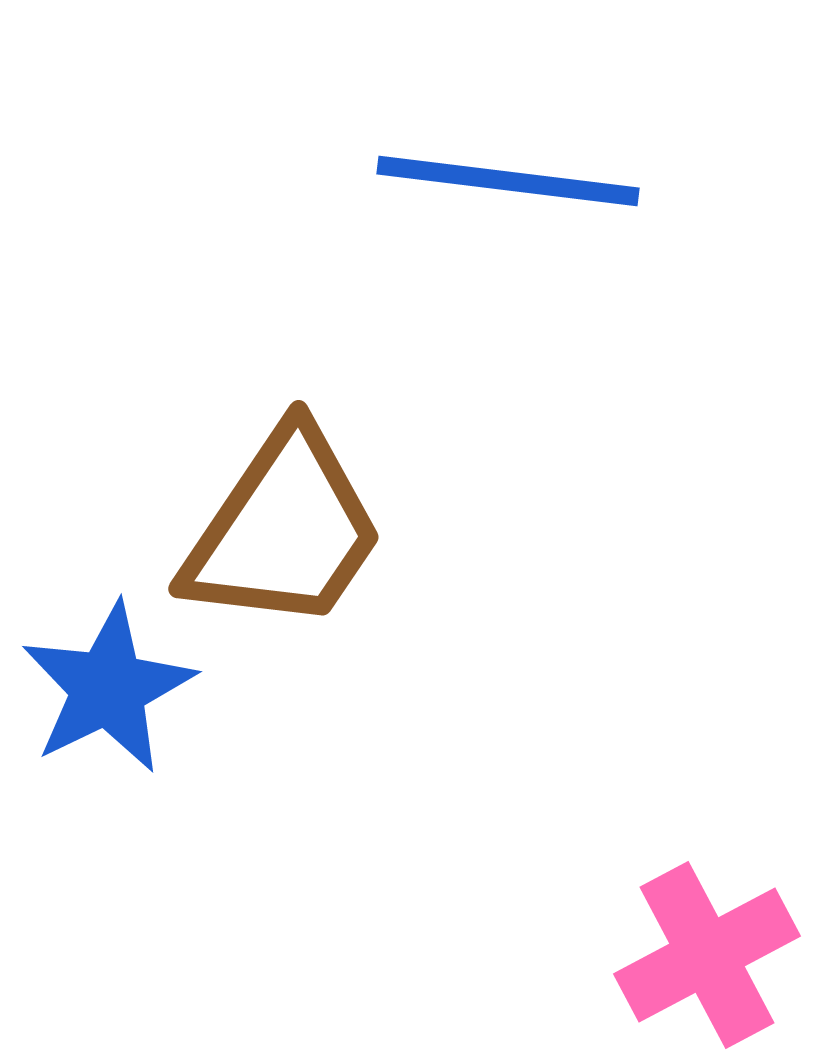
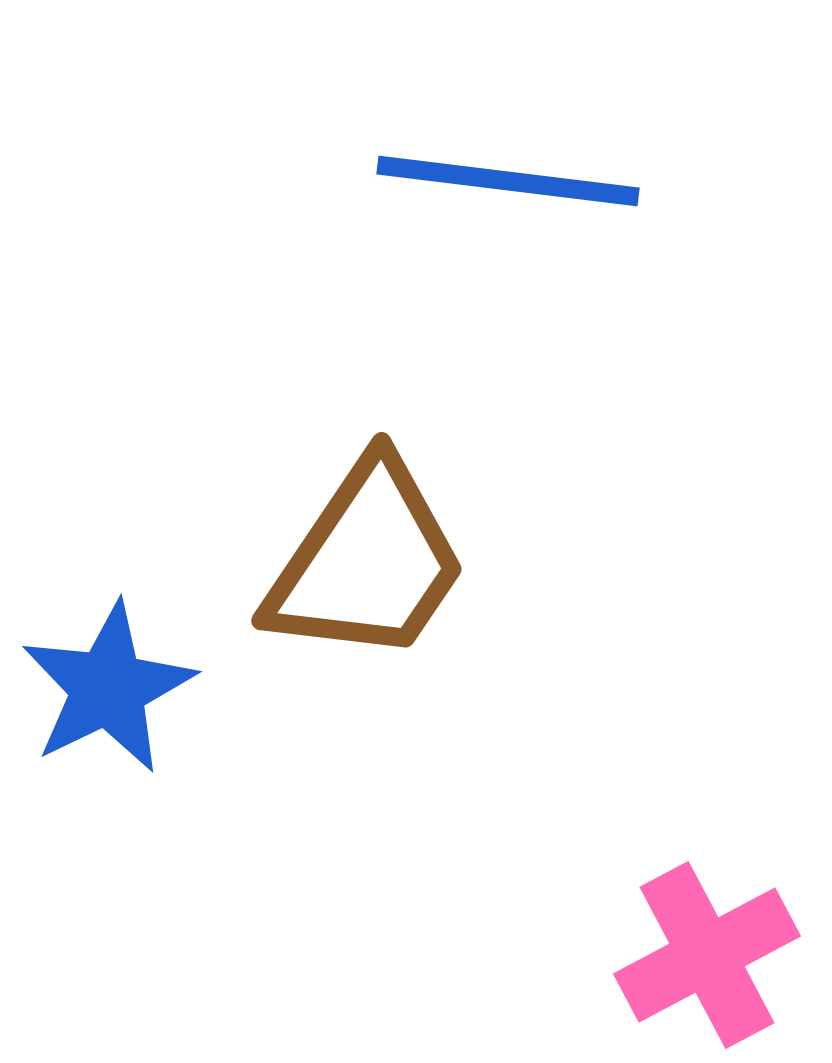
brown trapezoid: moved 83 px right, 32 px down
